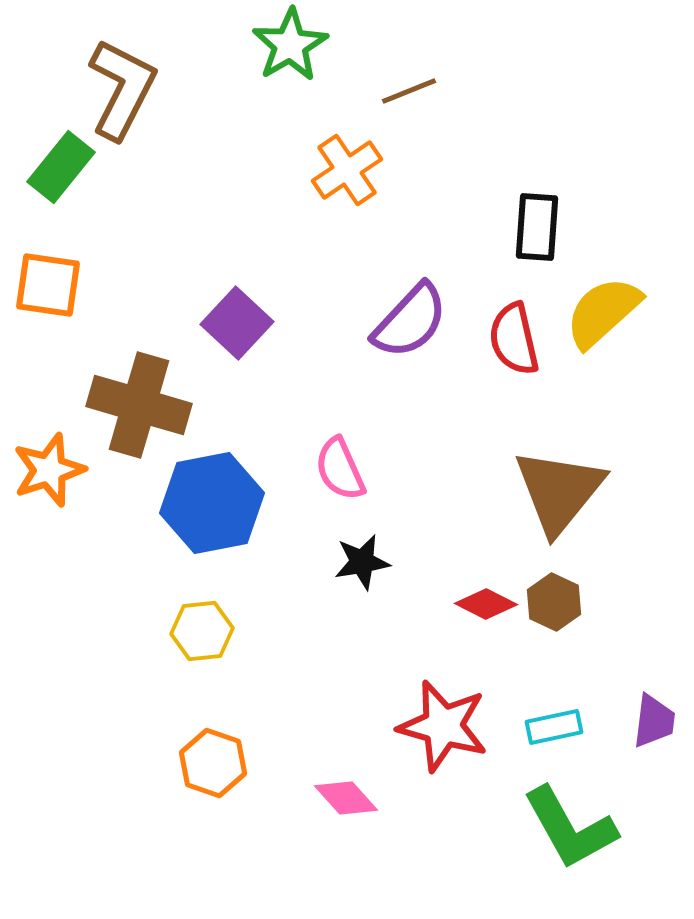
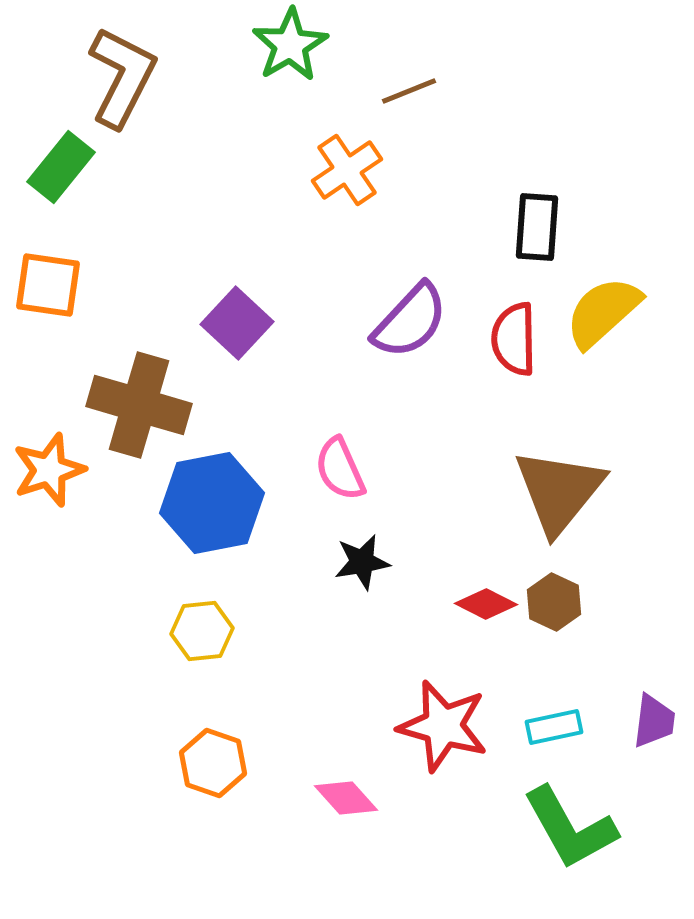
brown L-shape: moved 12 px up
red semicircle: rotated 12 degrees clockwise
